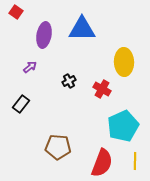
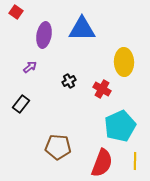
cyan pentagon: moved 3 px left
